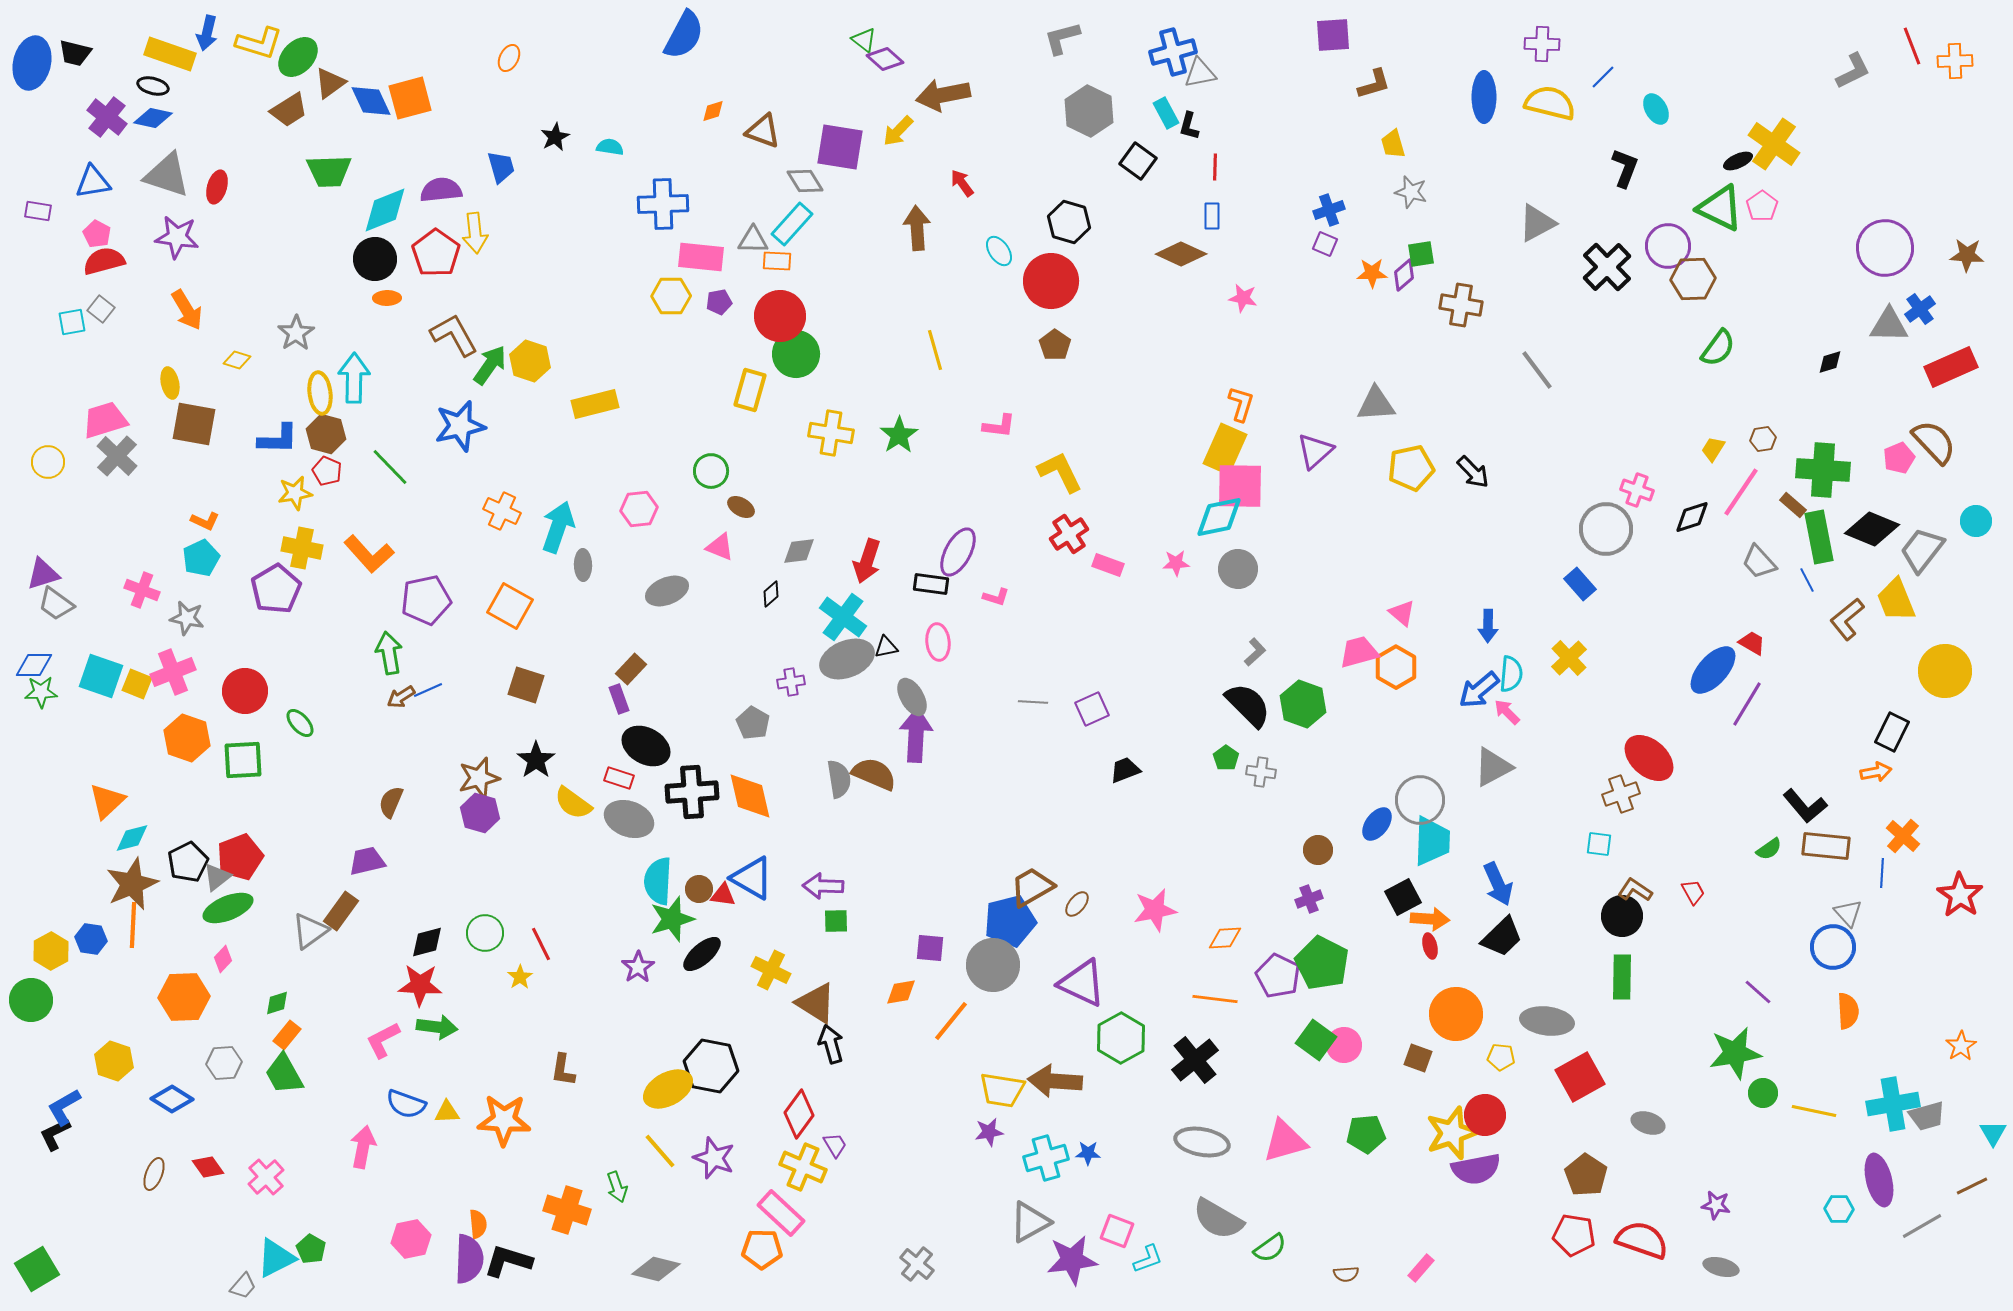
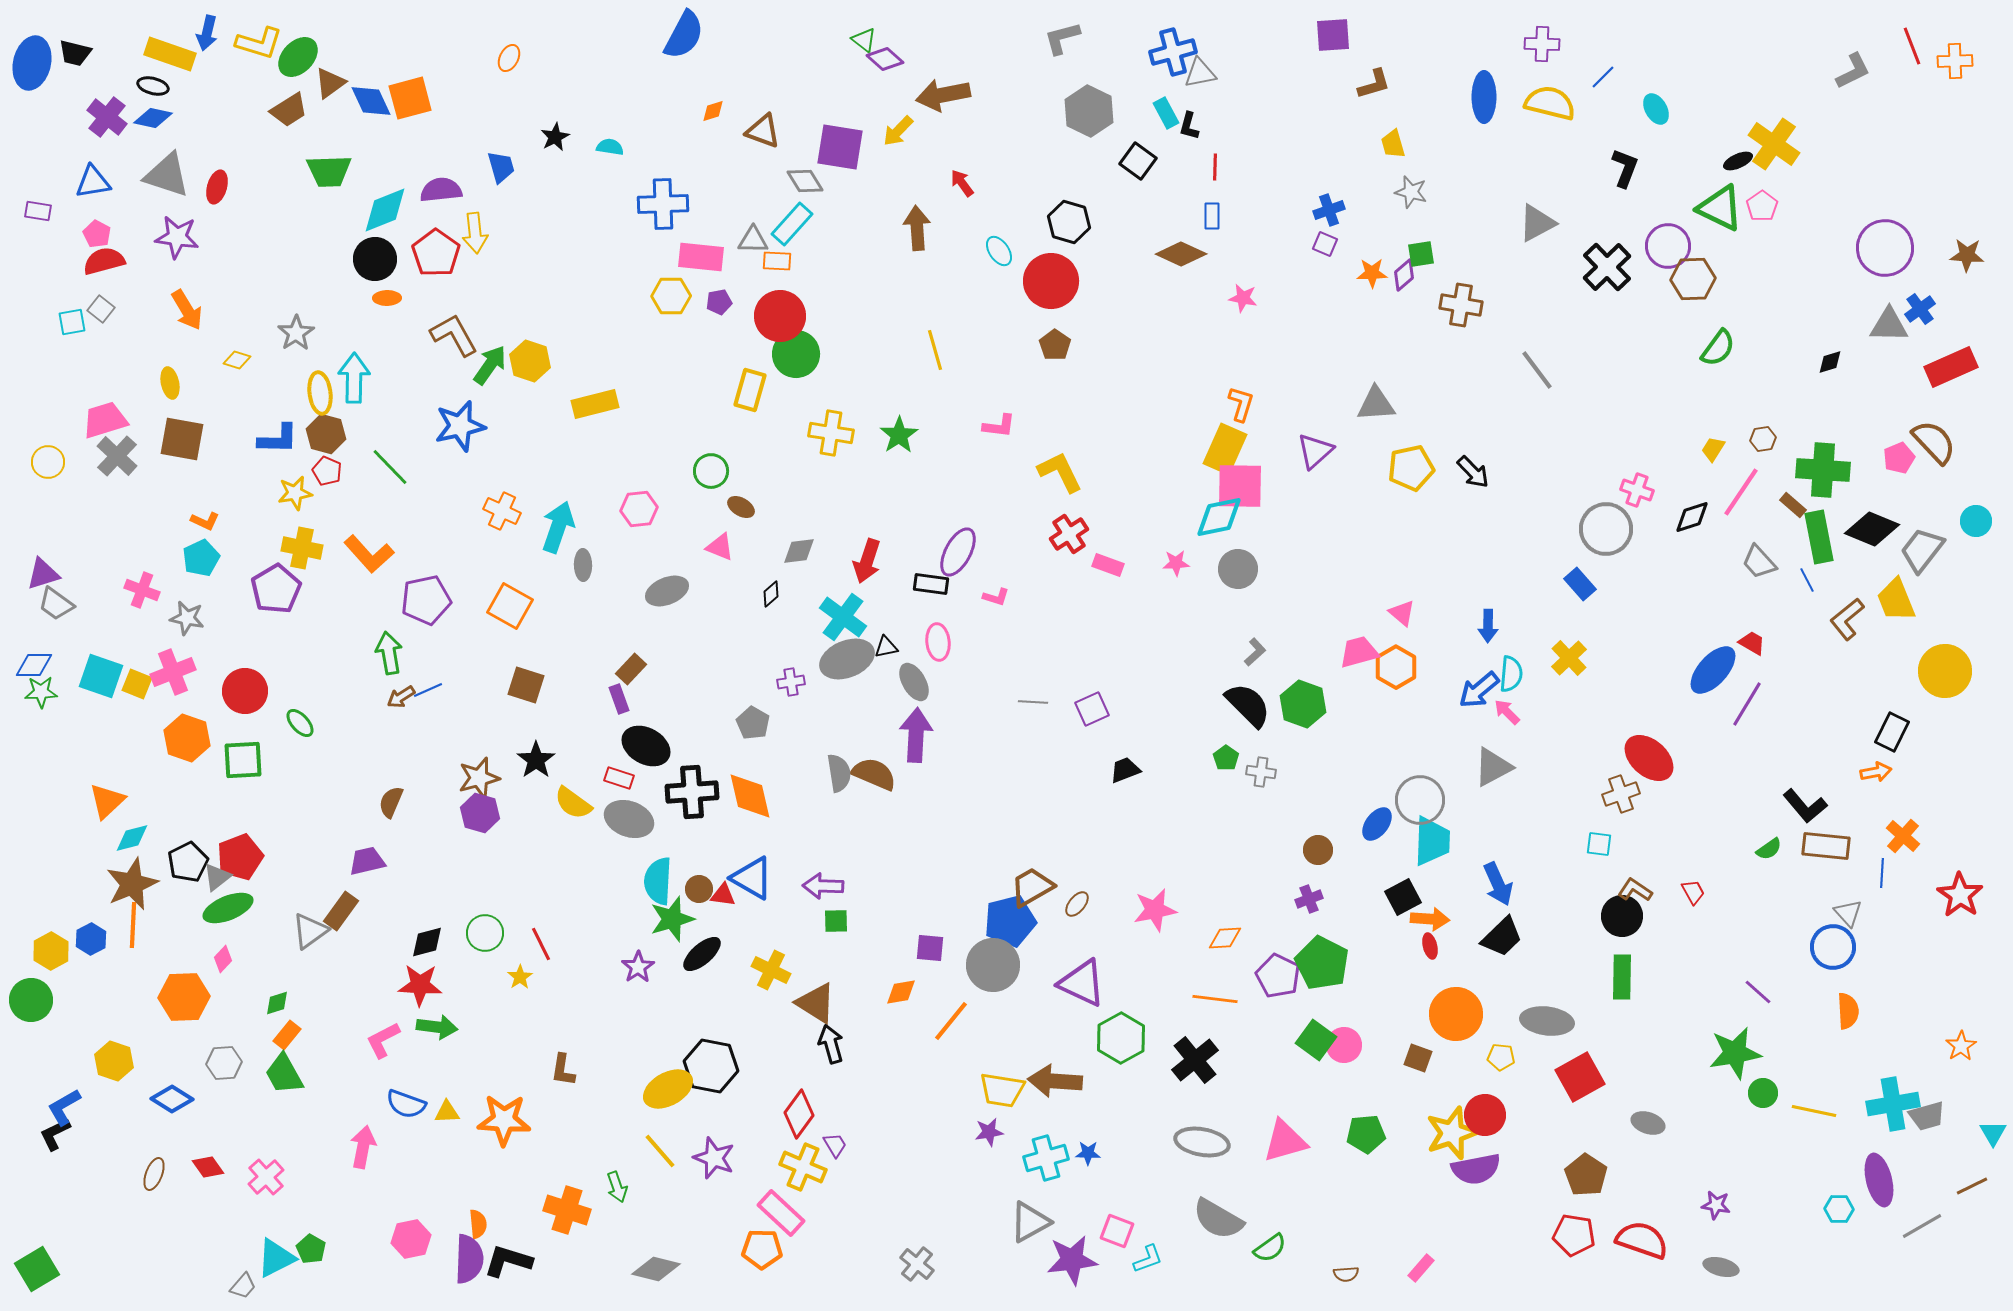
brown square at (194, 424): moved 12 px left, 15 px down
gray ellipse at (912, 697): moved 2 px right, 15 px up
gray semicircle at (839, 779): moved 6 px up
blue hexagon at (91, 939): rotated 24 degrees clockwise
